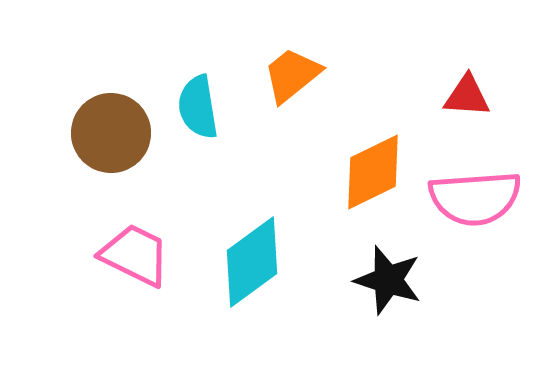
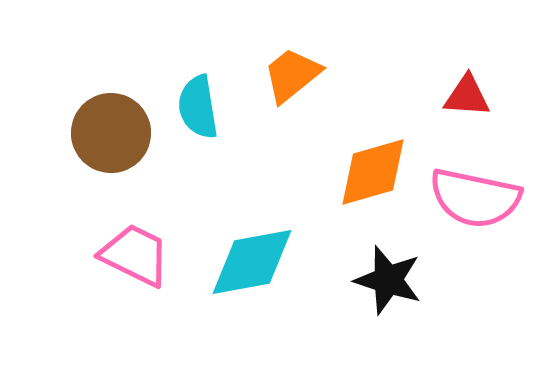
orange diamond: rotated 10 degrees clockwise
pink semicircle: rotated 16 degrees clockwise
cyan diamond: rotated 26 degrees clockwise
